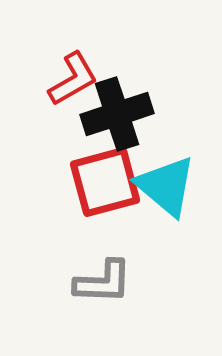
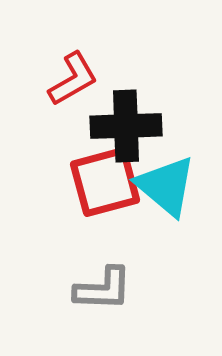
black cross: moved 9 px right, 12 px down; rotated 16 degrees clockwise
gray L-shape: moved 7 px down
